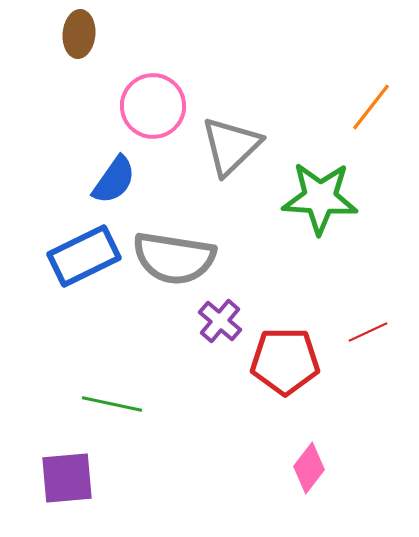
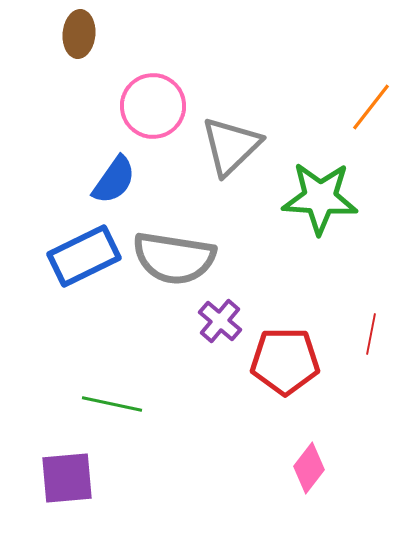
red line: moved 3 px right, 2 px down; rotated 54 degrees counterclockwise
